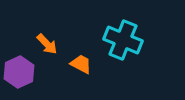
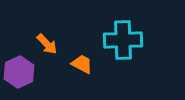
cyan cross: rotated 24 degrees counterclockwise
orange trapezoid: moved 1 px right
